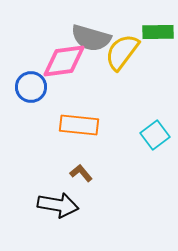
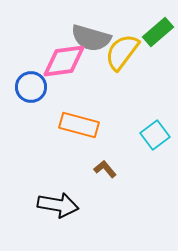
green rectangle: rotated 40 degrees counterclockwise
orange rectangle: rotated 9 degrees clockwise
brown L-shape: moved 24 px right, 4 px up
